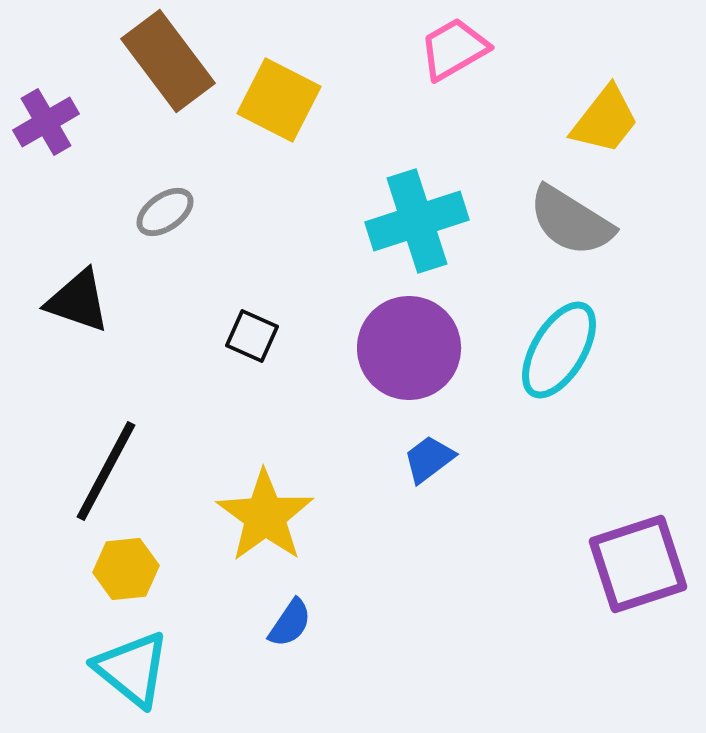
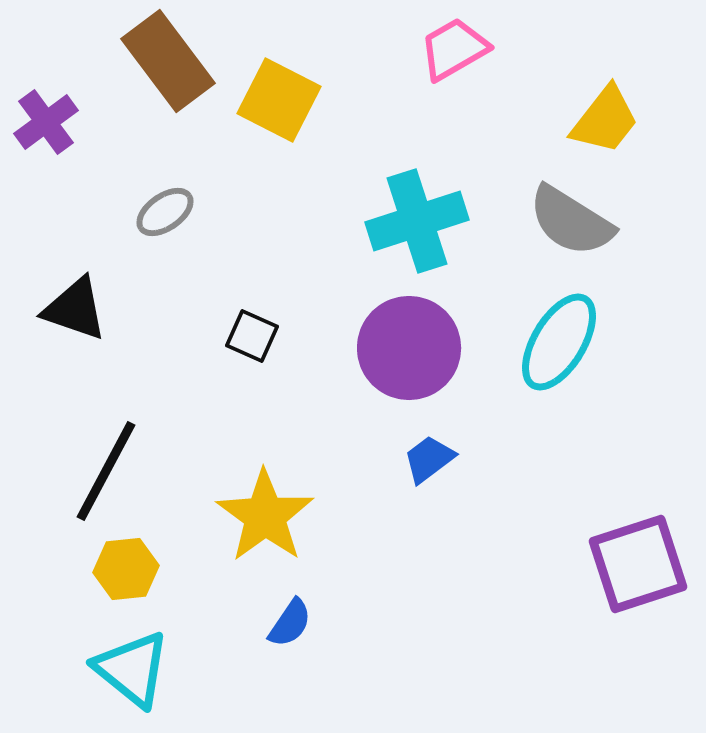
purple cross: rotated 6 degrees counterclockwise
black triangle: moved 3 px left, 8 px down
cyan ellipse: moved 8 px up
